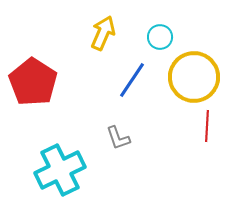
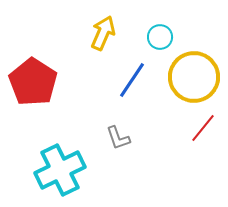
red line: moved 4 px left, 2 px down; rotated 36 degrees clockwise
